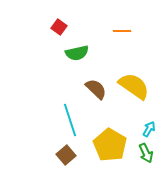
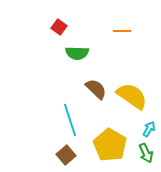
green semicircle: rotated 15 degrees clockwise
yellow semicircle: moved 2 px left, 10 px down
